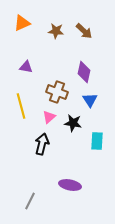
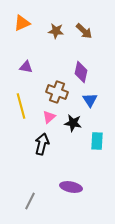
purple diamond: moved 3 px left
purple ellipse: moved 1 px right, 2 px down
